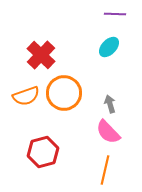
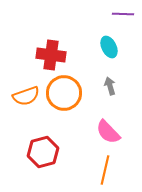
purple line: moved 8 px right
cyan ellipse: rotated 70 degrees counterclockwise
red cross: moved 10 px right; rotated 36 degrees counterclockwise
gray arrow: moved 18 px up
